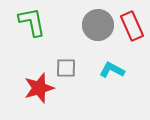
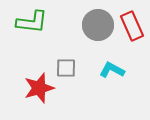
green L-shape: rotated 108 degrees clockwise
